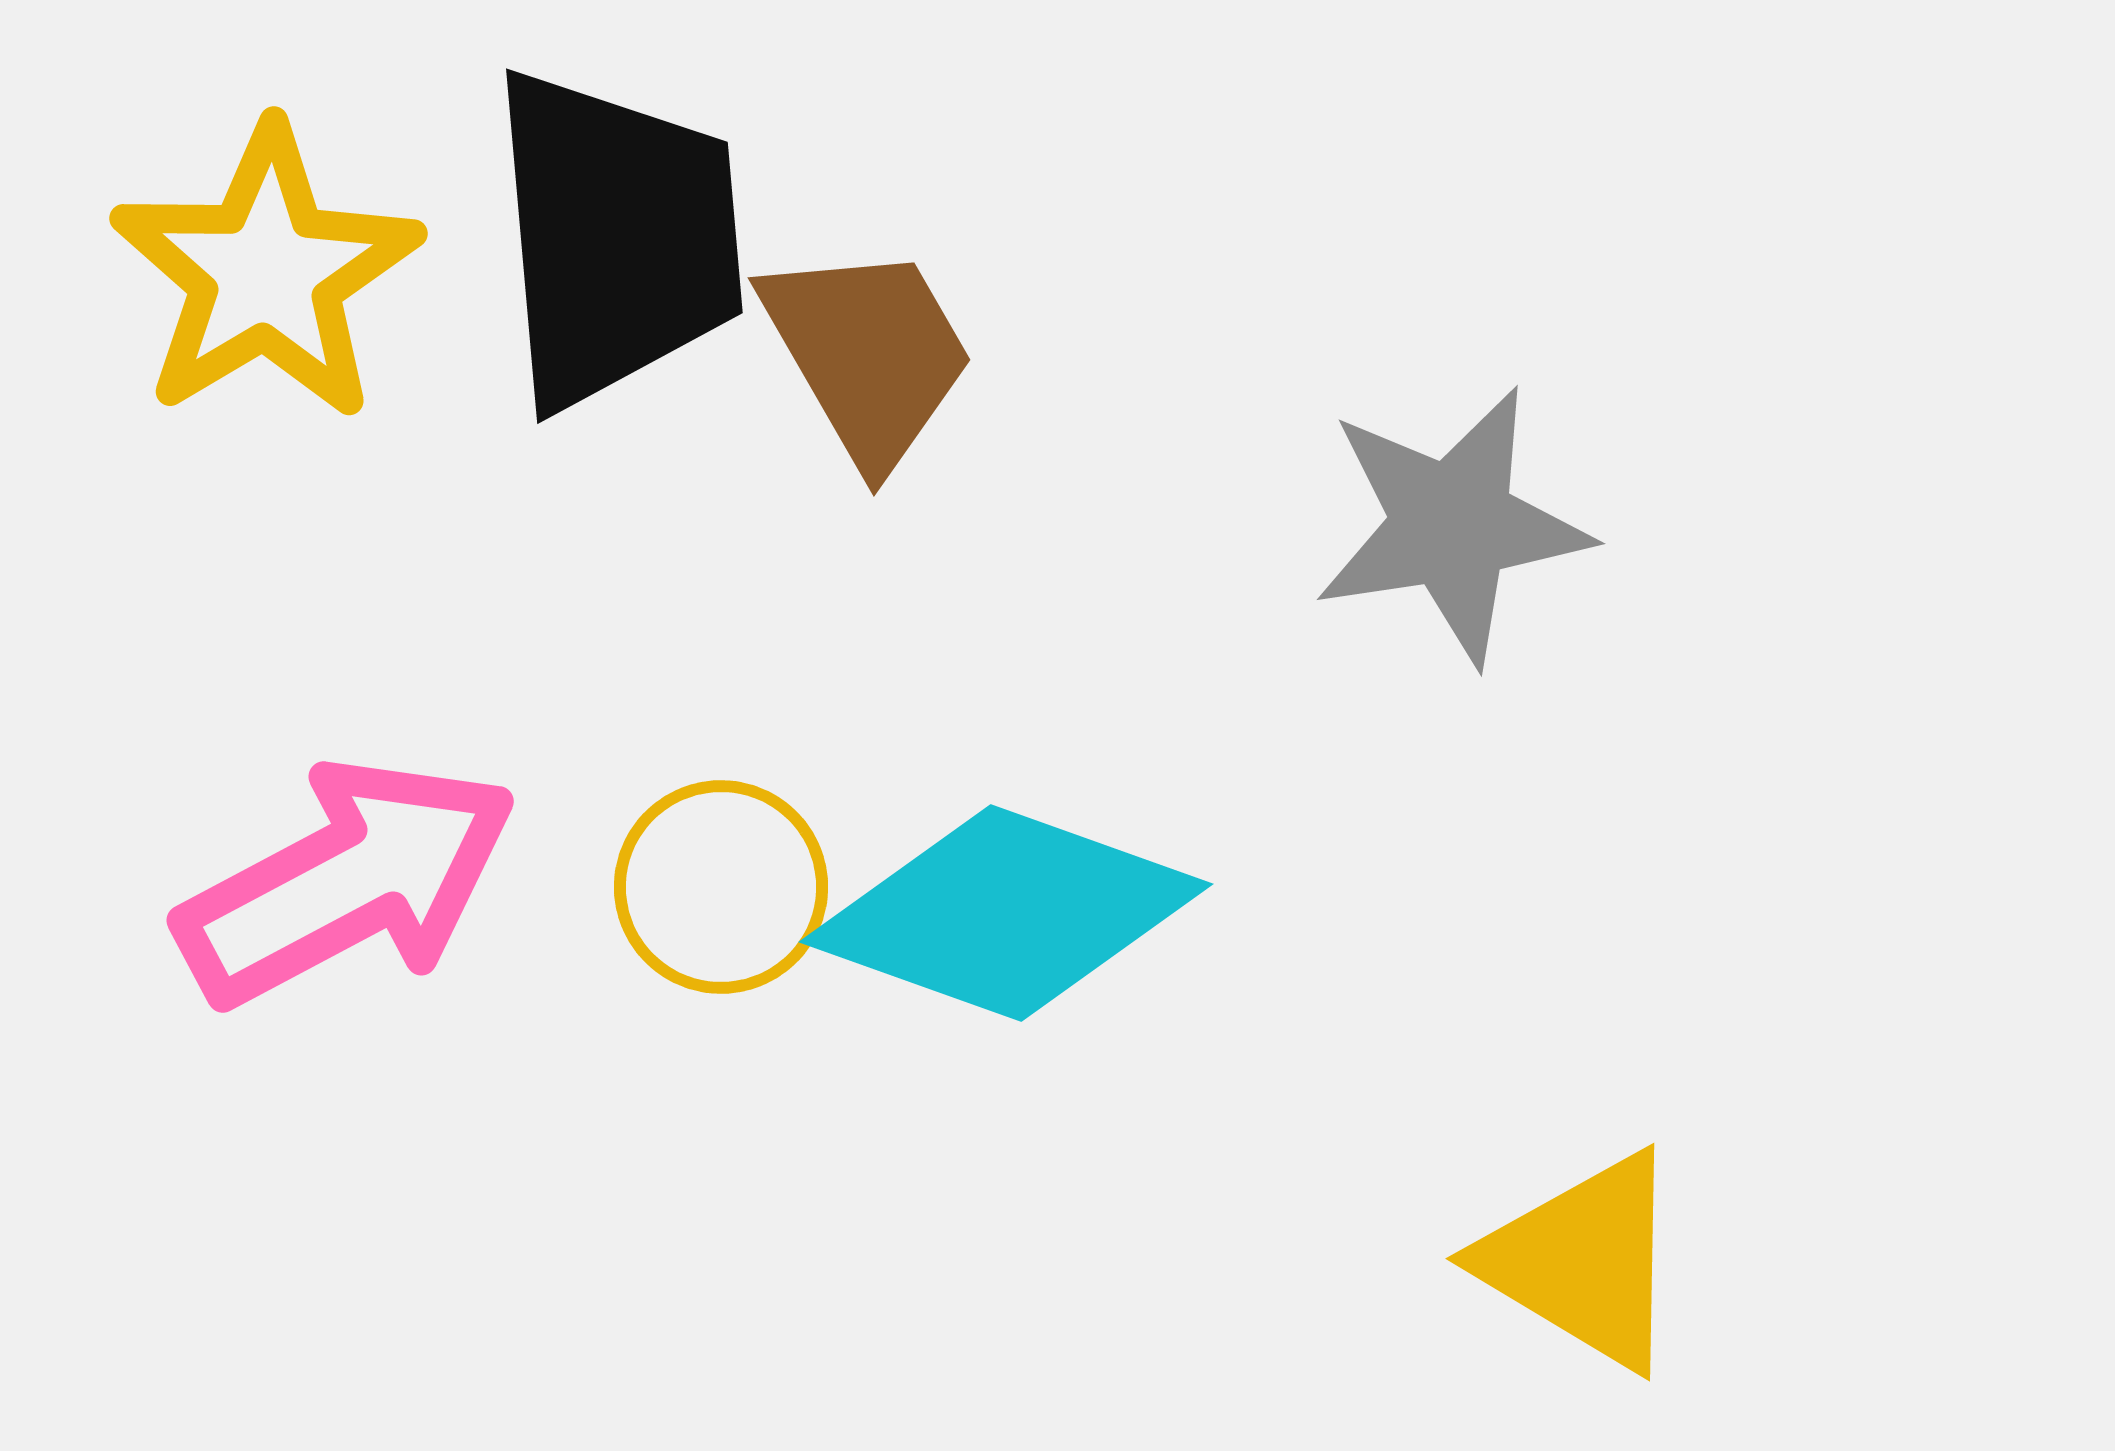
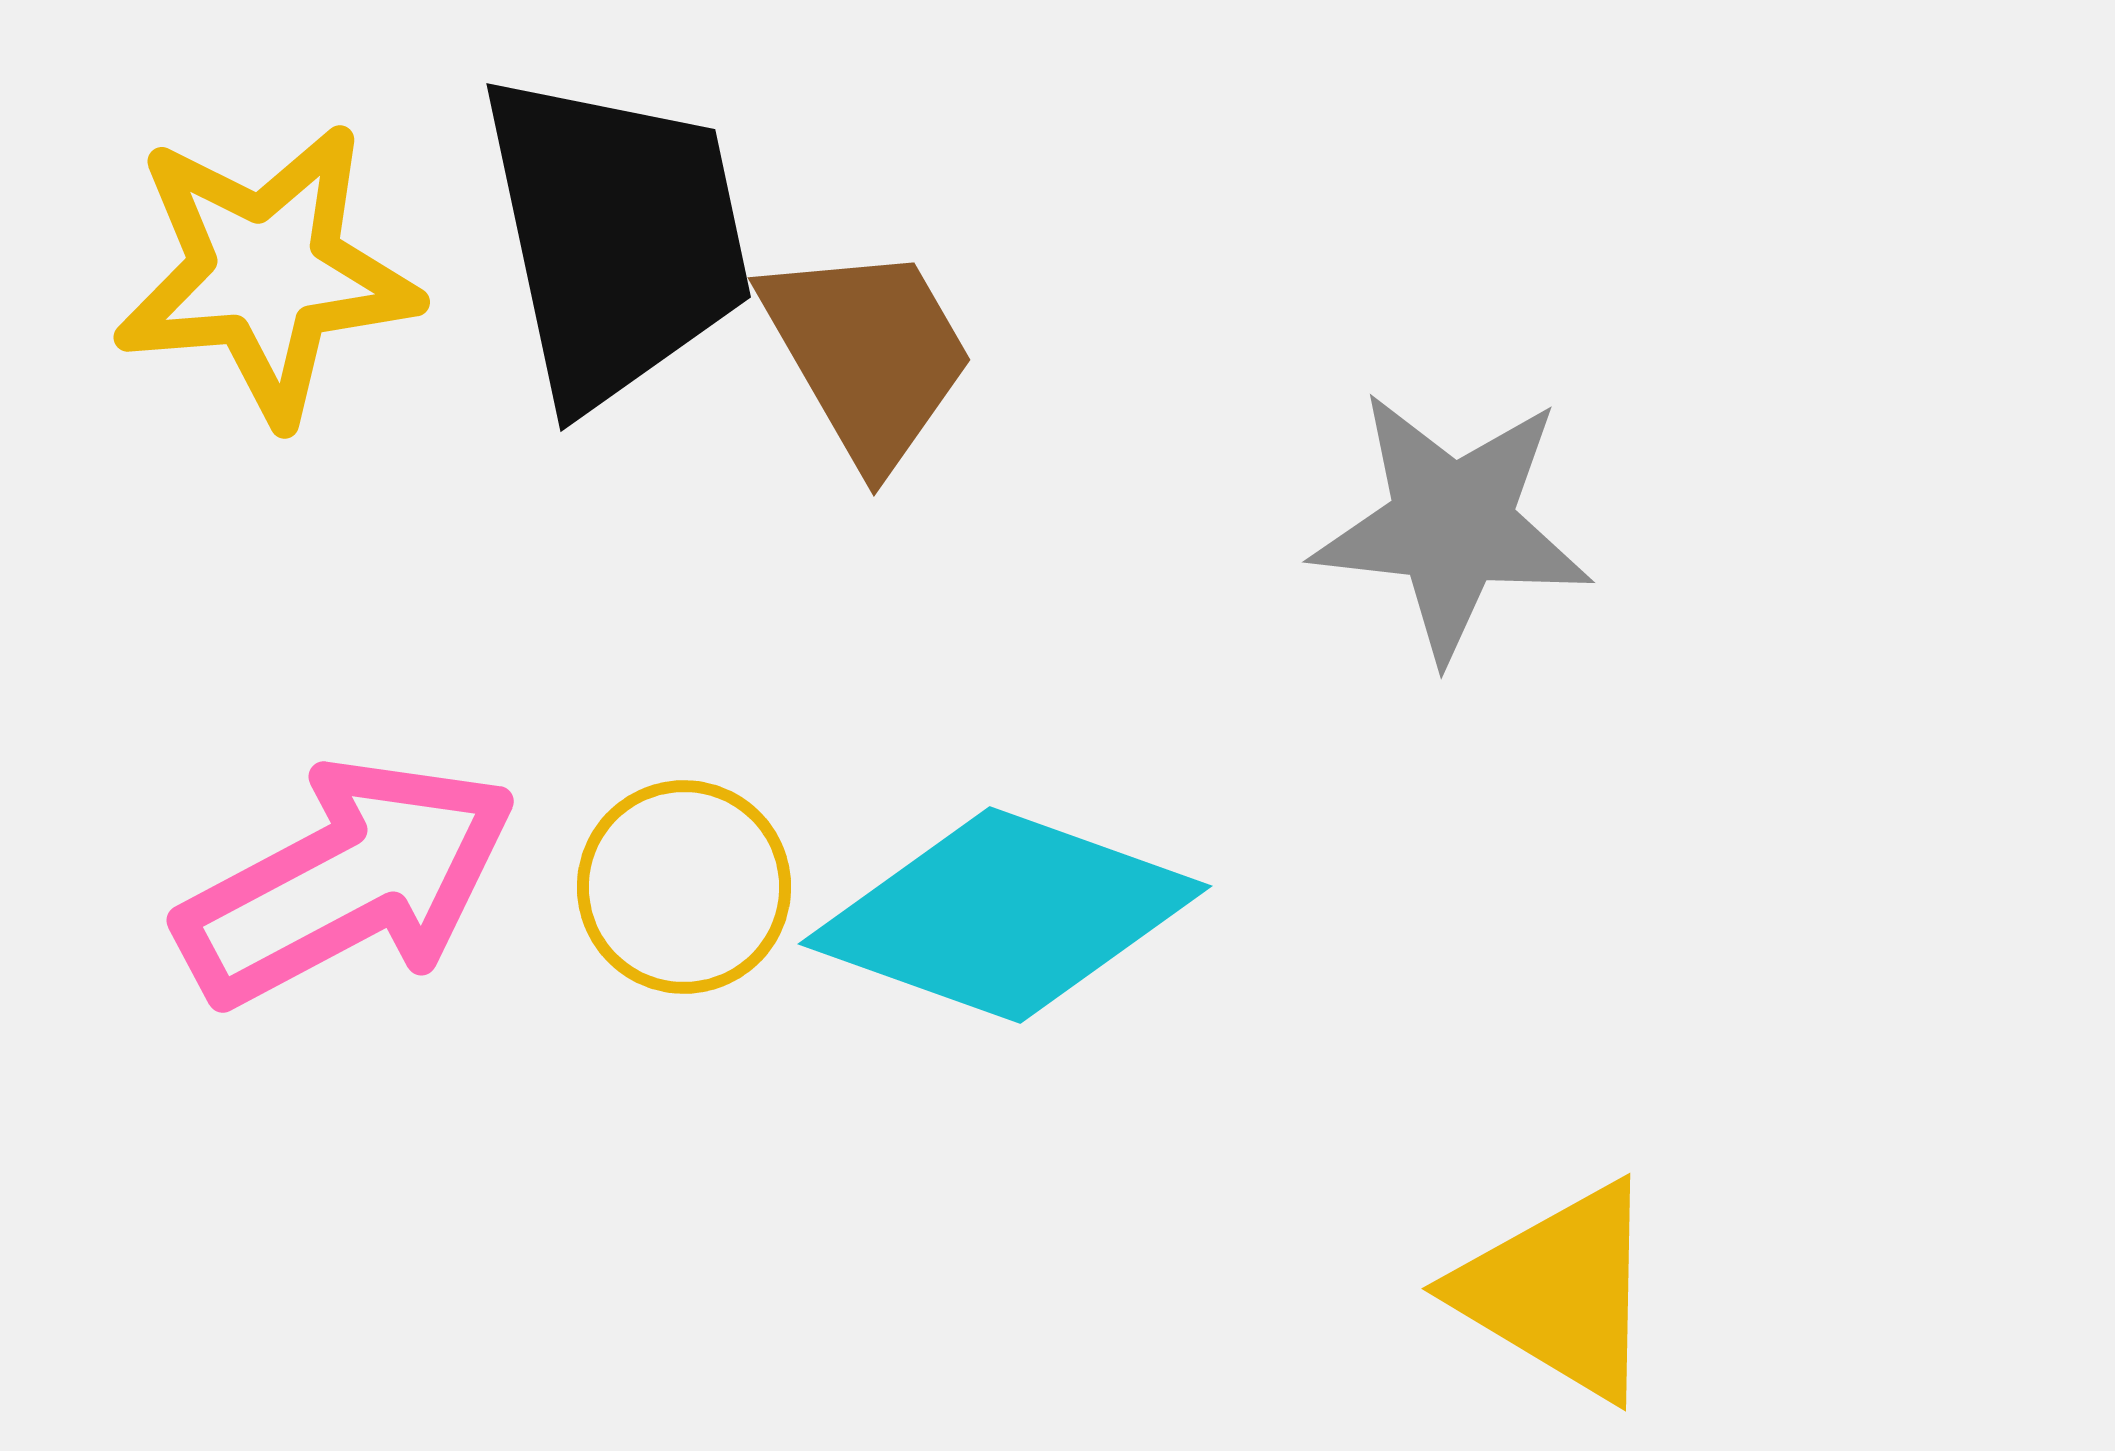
black trapezoid: rotated 7 degrees counterclockwise
yellow star: rotated 26 degrees clockwise
gray star: rotated 15 degrees clockwise
yellow circle: moved 37 px left
cyan diamond: moved 1 px left, 2 px down
yellow triangle: moved 24 px left, 30 px down
